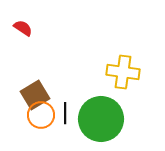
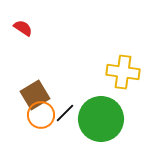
black line: rotated 45 degrees clockwise
